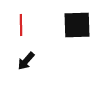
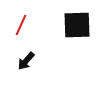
red line: rotated 25 degrees clockwise
